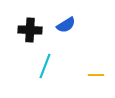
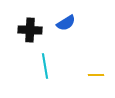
blue semicircle: moved 2 px up
cyan line: rotated 30 degrees counterclockwise
